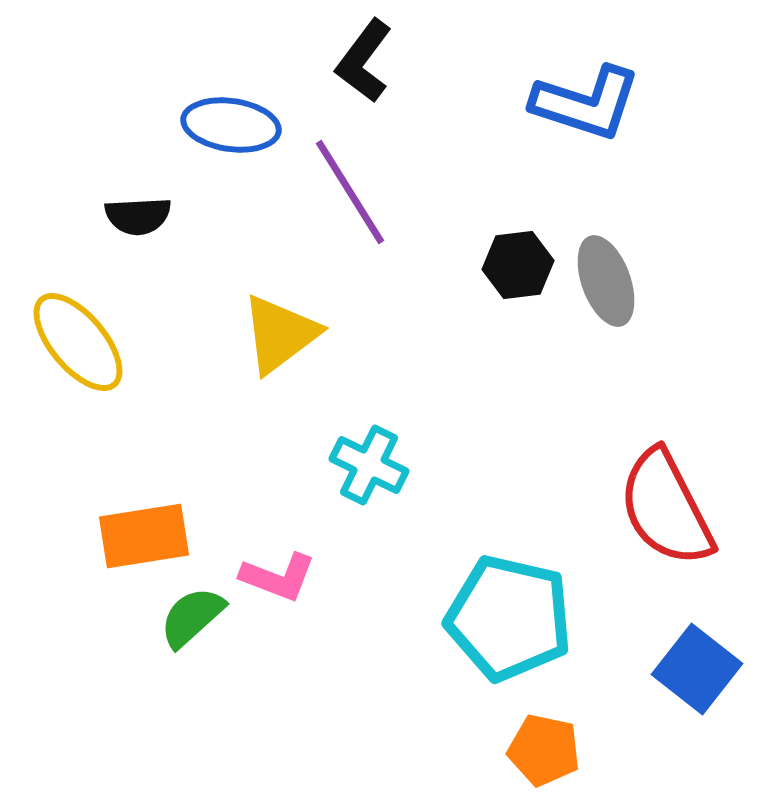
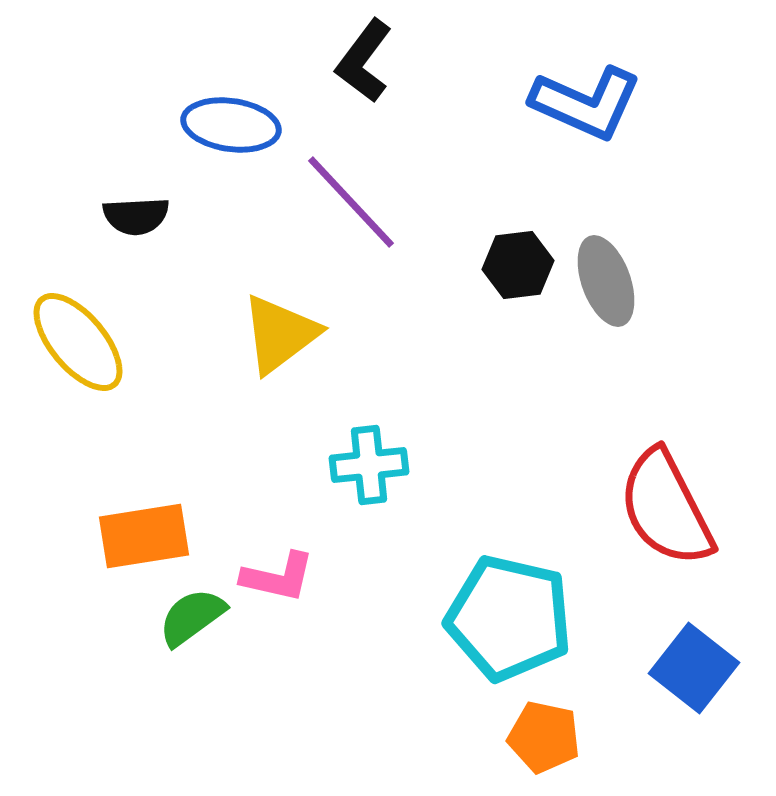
blue L-shape: rotated 6 degrees clockwise
purple line: moved 1 px right, 10 px down; rotated 11 degrees counterclockwise
black semicircle: moved 2 px left
cyan cross: rotated 32 degrees counterclockwise
pink L-shape: rotated 8 degrees counterclockwise
green semicircle: rotated 6 degrees clockwise
blue square: moved 3 px left, 1 px up
orange pentagon: moved 13 px up
